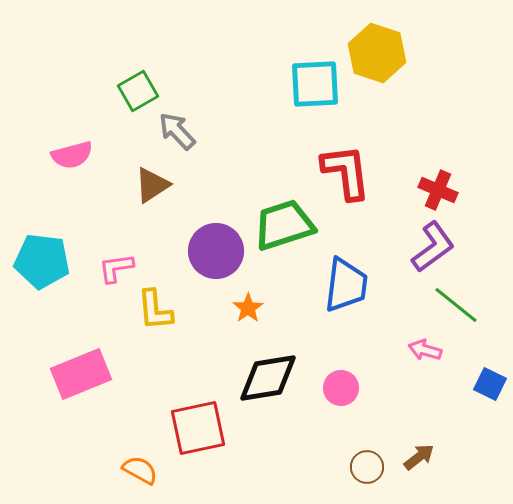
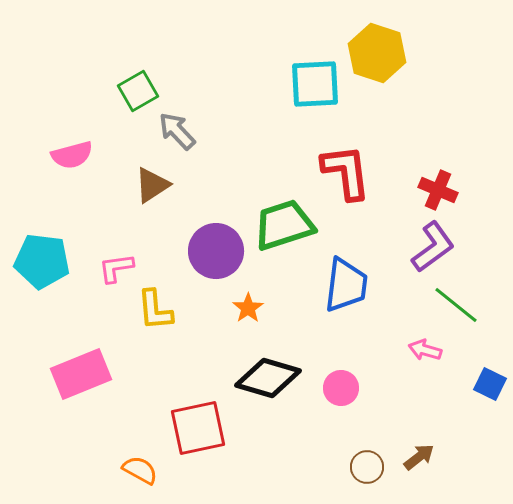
black diamond: rotated 26 degrees clockwise
